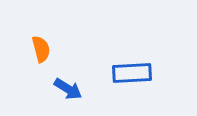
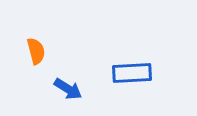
orange semicircle: moved 5 px left, 2 px down
